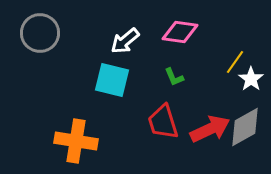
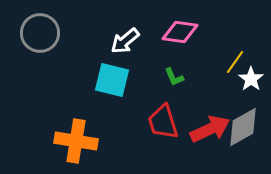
gray diamond: moved 2 px left
